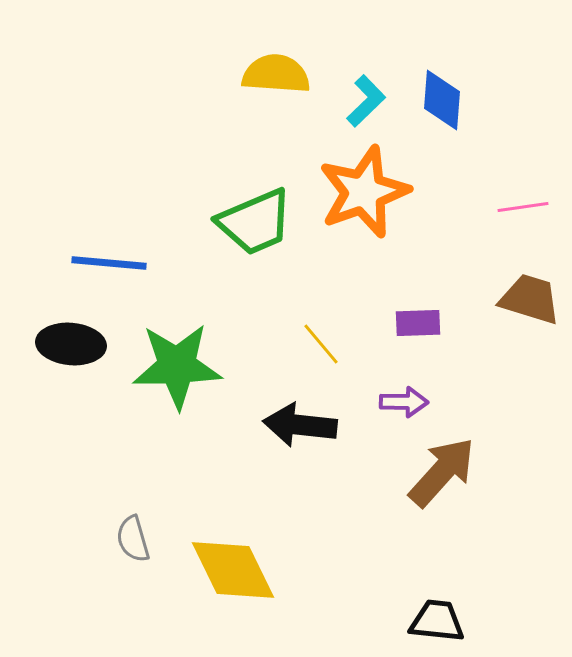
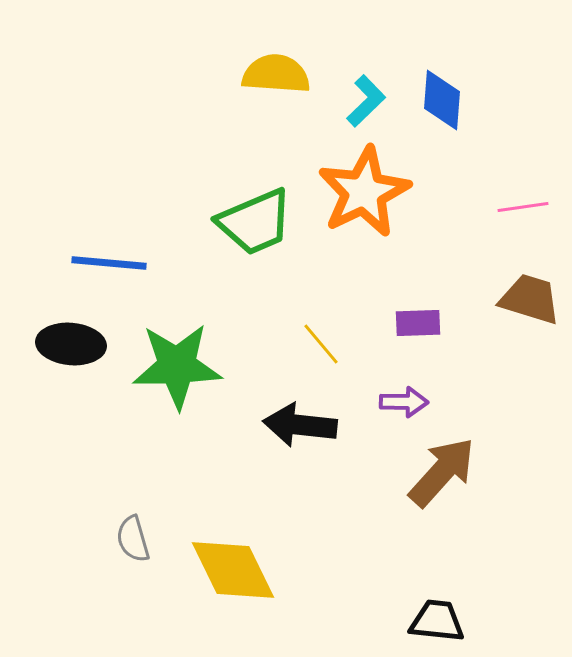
orange star: rotated 6 degrees counterclockwise
